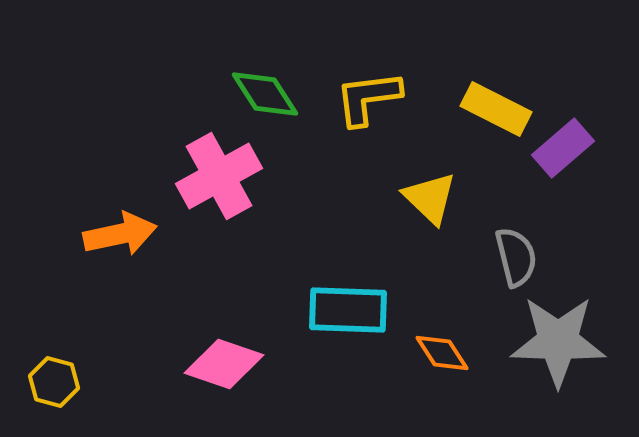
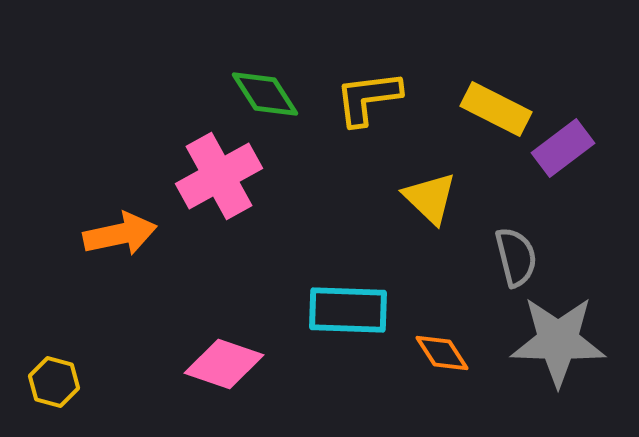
purple rectangle: rotated 4 degrees clockwise
